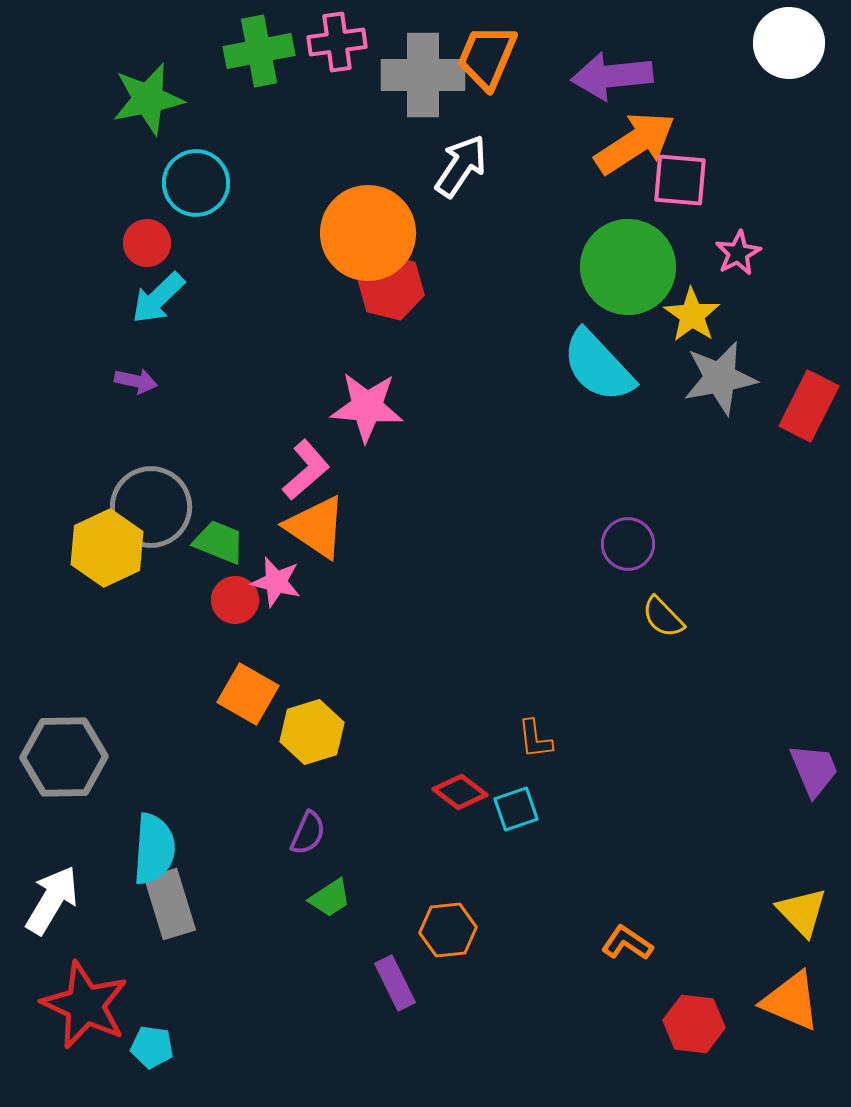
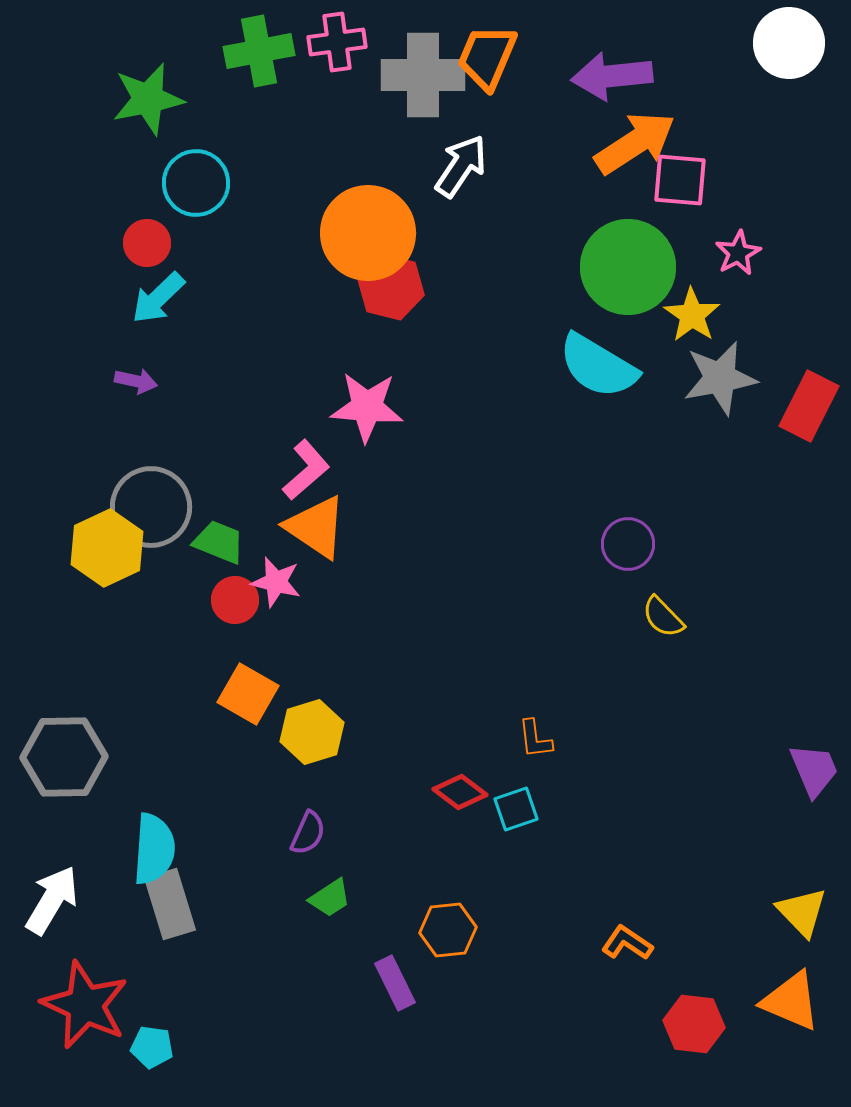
cyan semicircle at (598, 366): rotated 16 degrees counterclockwise
